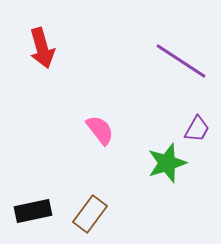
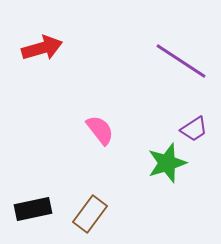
red arrow: rotated 90 degrees counterclockwise
purple trapezoid: moved 3 px left; rotated 28 degrees clockwise
black rectangle: moved 2 px up
